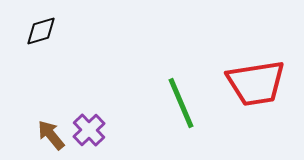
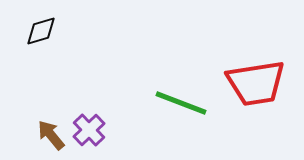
green line: rotated 46 degrees counterclockwise
